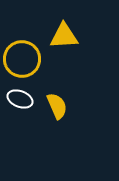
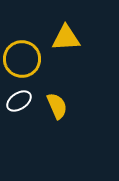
yellow triangle: moved 2 px right, 2 px down
white ellipse: moved 1 px left, 2 px down; rotated 55 degrees counterclockwise
